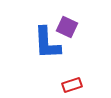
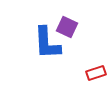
red rectangle: moved 24 px right, 12 px up
